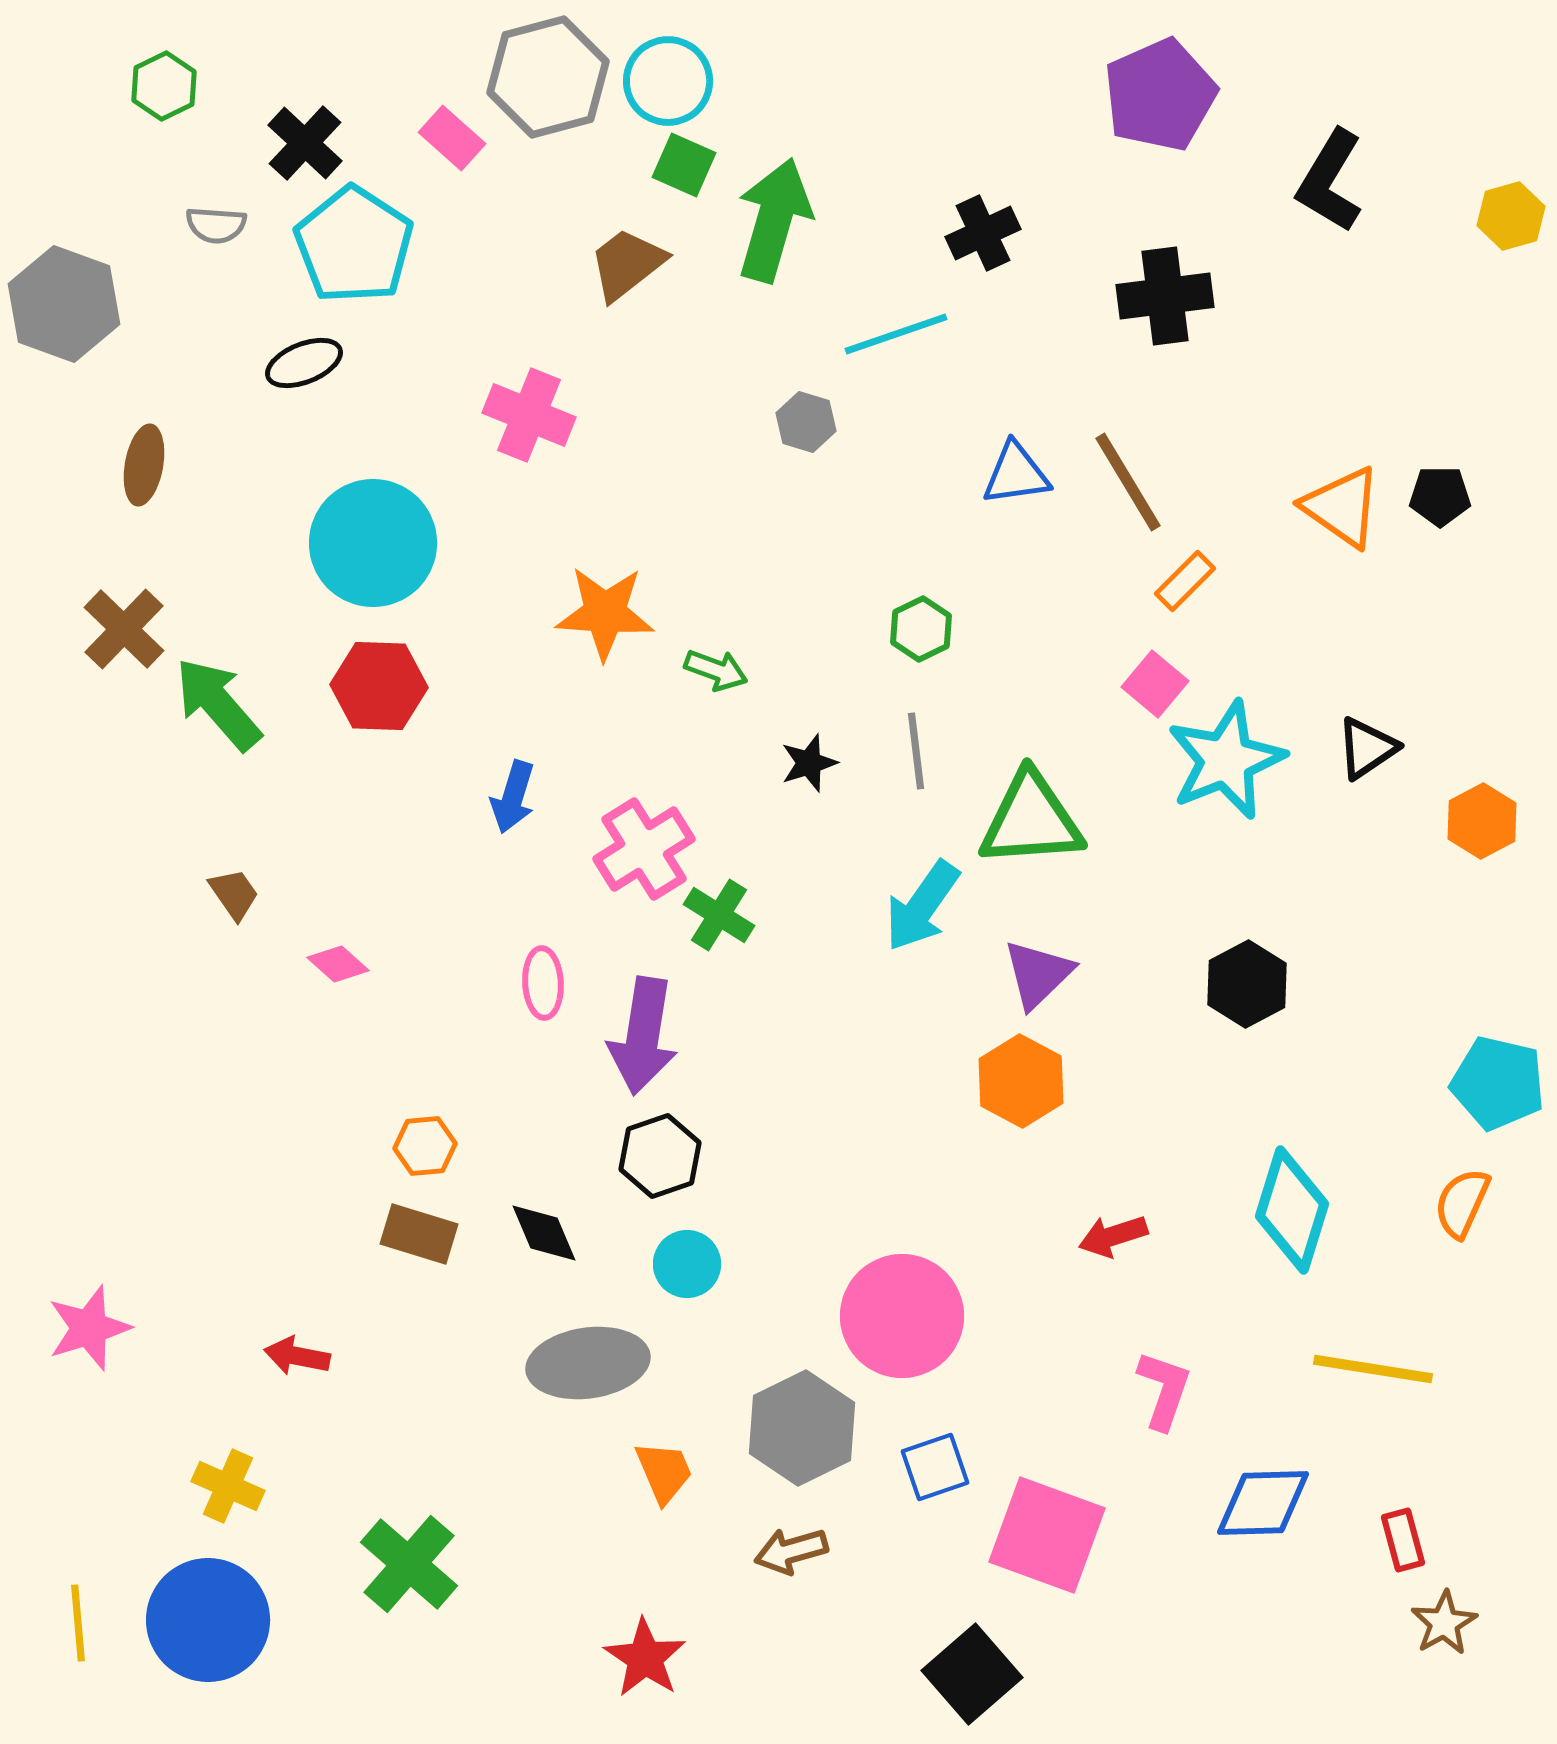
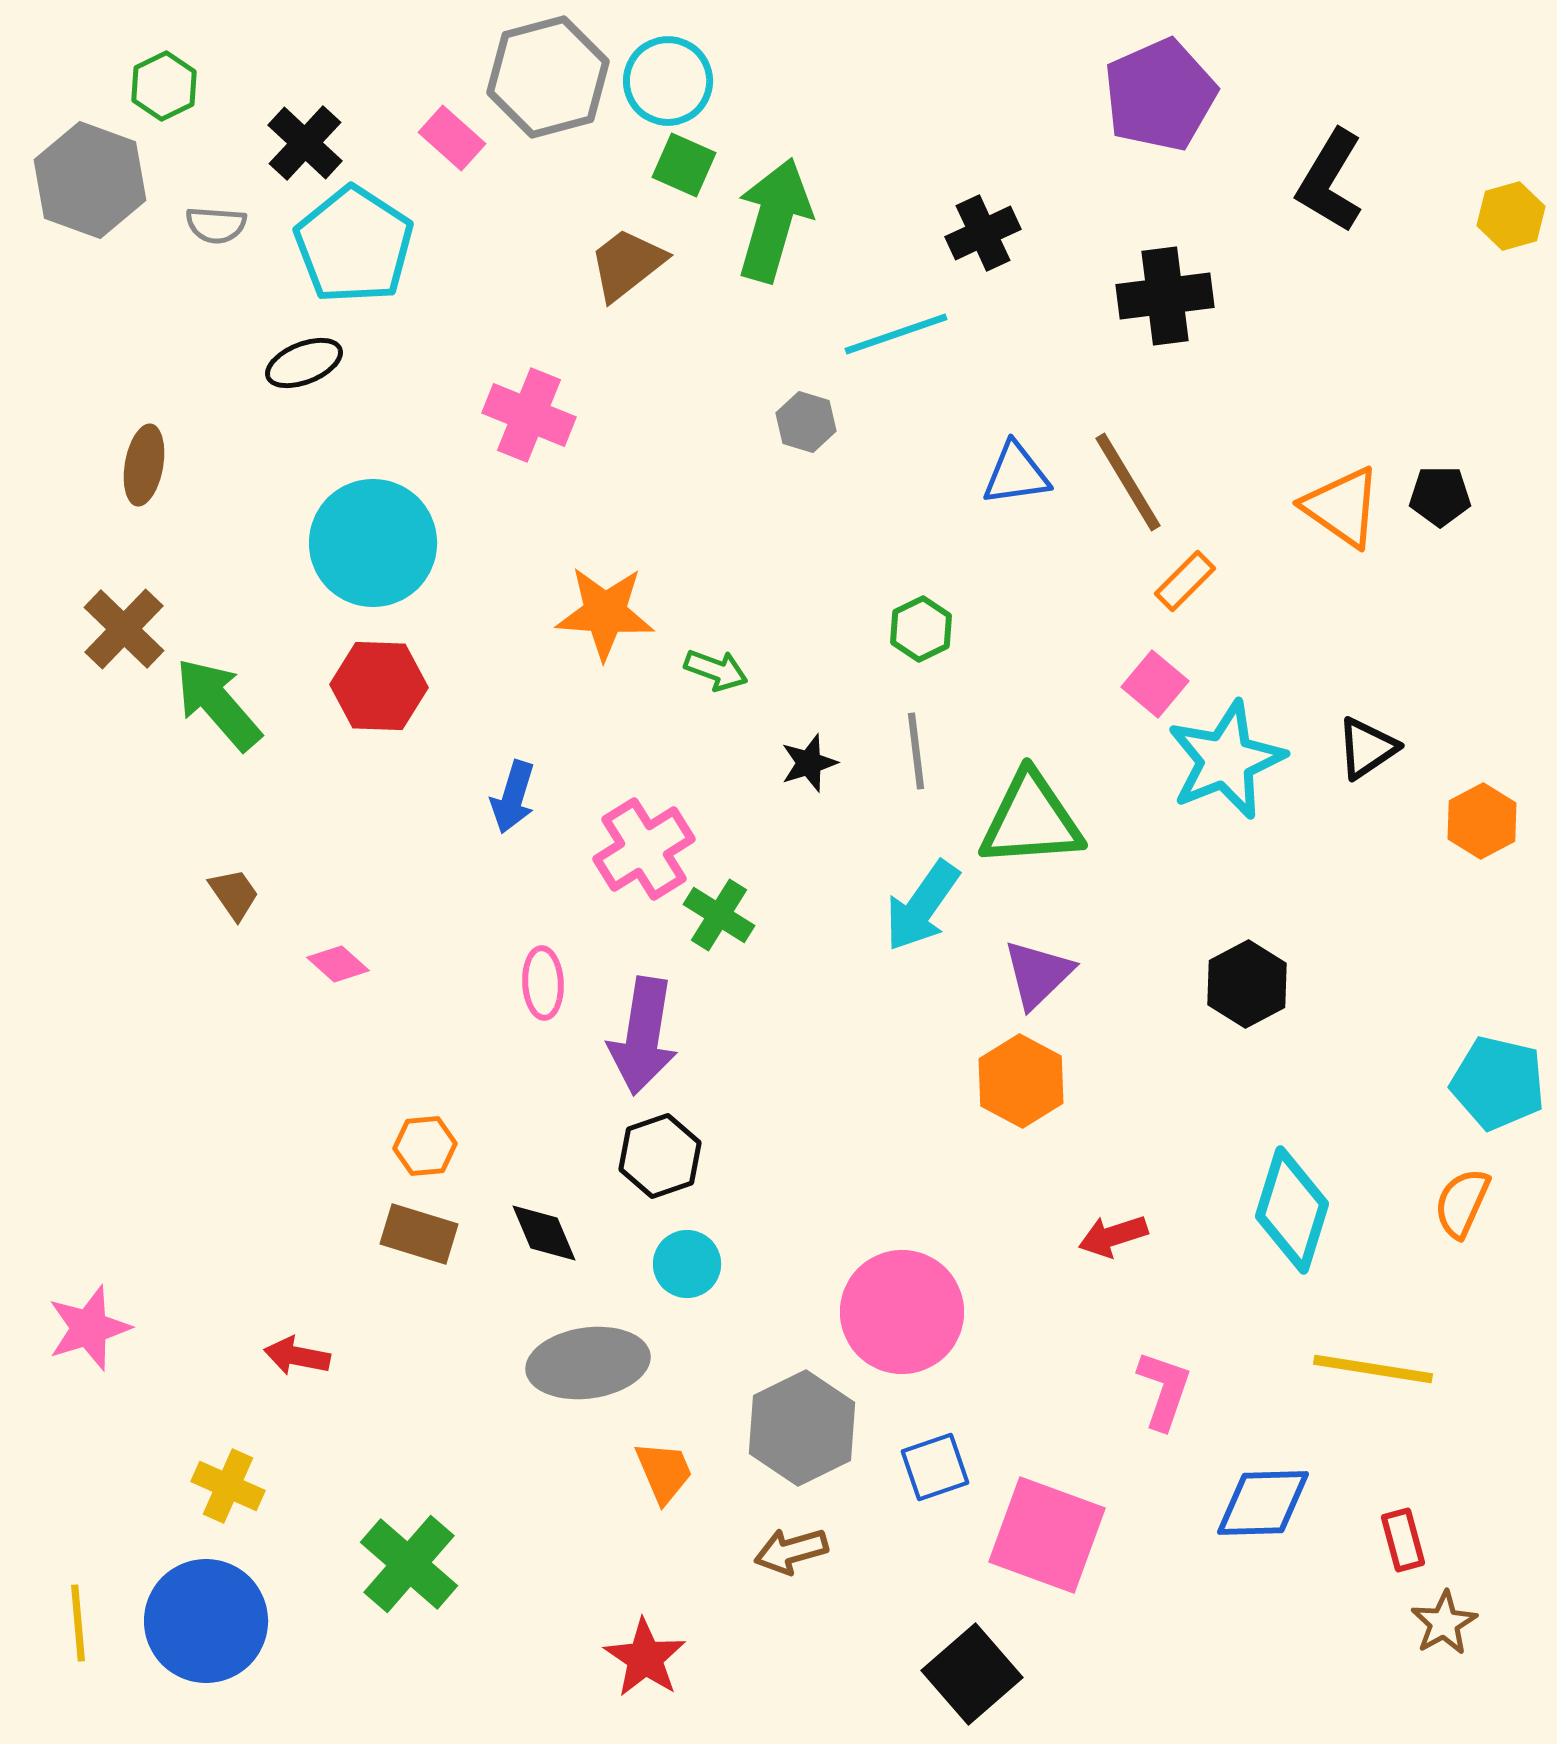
gray hexagon at (64, 304): moved 26 px right, 124 px up
pink circle at (902, 1316): moved 4 px up
blue circle at (208, 1620): moved 2 px left, 1 px down
